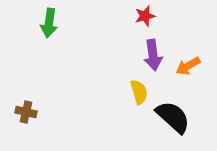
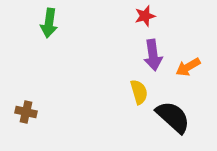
orange arrow: moved 1 px down
